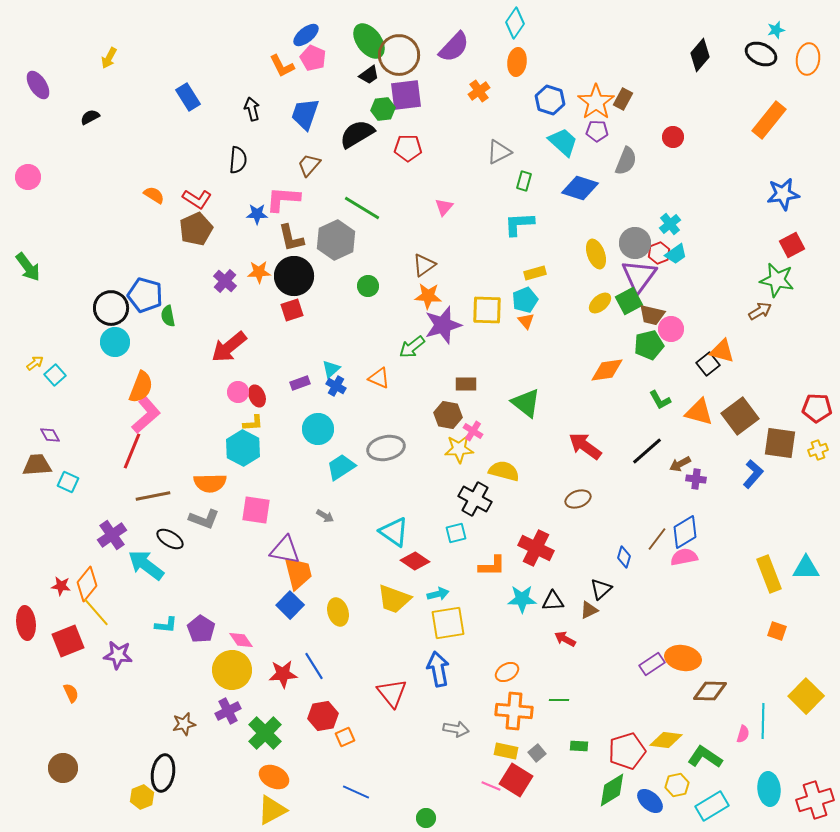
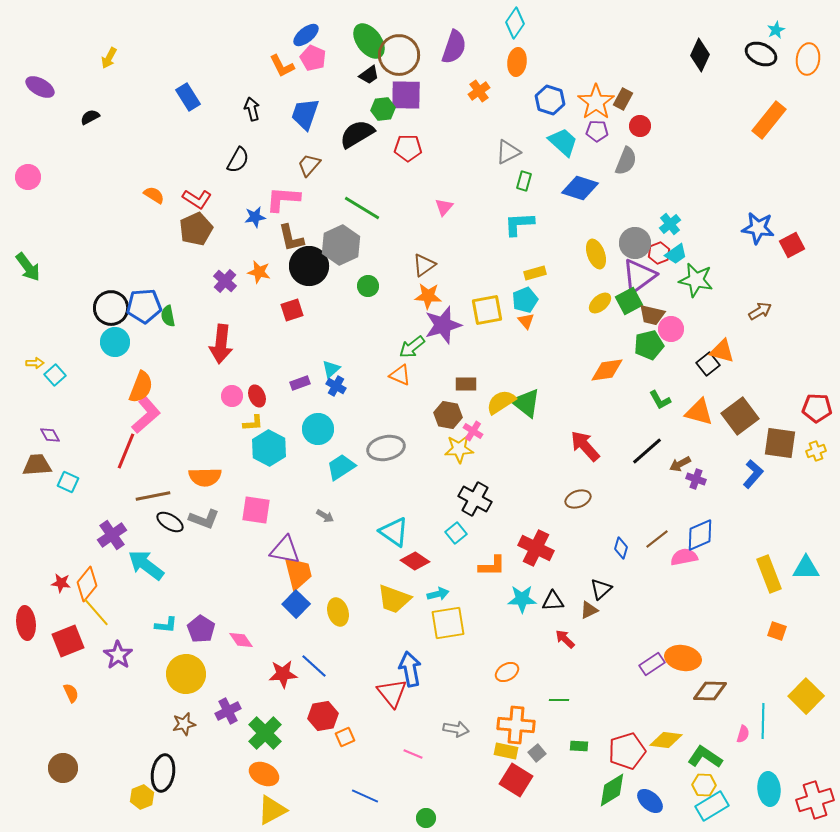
cyan star at (776, 30): rotated 12 degrees counterclockwise
purple semicircle at (454, 47): rotated 24 degrees counterclockwise
black diamond at (700, 55): rotated 16 degrees counterclockwise
purple ellipse at (38, 85): moved 2 px right, 2 px down; rotated 28 degrees counterclockwise
purple square at (406, 95): rotated 8 degrees clockwise
red circle at (673, 137): moved 33 px left, 11 px up
gray triangle at (499, 152): moved 9 px right
black semicircle at (238, 160): rotated 24 degrees clockwise
blue star at (783, 194): moved 25 px left, 34 px down; rotated 16 degrees clockwise
blue star at (257, 214): moved 2 px left, 3 px down; rotated 10 degrees counterclockwise
gray hexagon at (336, 240): moved 5 px right, 5 px down
orange star at (259, 272): rotated 15 degrees clockwise
black circle at (294, 276): moved 15 px right, 10 px up
purple triangle at (639, 276): rotated 18 degrees clockwise
green star at (777, 280): moved 81 px left
blue pentagon at (145, 295): moved 1 px left, 11 px down; rotated 20 degrees counterclockwise
yellow square at (487, 310): rotated 12 degrees counterclockwise
red arrow at (229, 347): moved 8 px left, 3 px up; rotated 45 degrees counterclockwise
yellow arrow at (35, 363): rotated 36 degrees clockwise
orange triangle at (379, 378): moved 21 px right, 3 px up
pink circle at (238, 392): moved 6 px left, 4 px down
red arrow at (585, 446): rotated 12 degrees clockwise
cyan hexagon at (243, 448): moved 26 px right
yellow cross at (818, 450): moved 2 px left, 1 px down
red line at (132, 451): moved 6 px left
yellow semicircle at (504, 471): moved 3 px left, 69 px up; rotated 48 degrees counterclockwise
purple cross at (696, 479): rotated 12 degrees clockwise
orange semicircle at (210, 483): moved 5 px left, 6 px up
blue diamond at (685, 532): moved 15 px right, 3 px down; rotated 8 degrees clockwise
cyan square at (456, 533): rotated 25 degrees counterclockwise
black ellipse at (170, 539): moved 17 px up
brown line at (657, 539): rotated 15 degrees clockwise
blue diamond at (624, 557): moved 3 px left, 9 px up
red star at (61, 586): moved 3 px up
blue square at (290, 605): moved 6 px right, 1 px up
red arrow at (565, 639): rotated 15 degrees clockwise
purple star at (118, 655): rotated 28 degrees clockwise
blue line at (314, 666): rotated 16 degrees counterclockwise
blue arrow at (438, 669): moved 28 px left
yellow circle at (232, 670): moved 46 px left, 4 px down
orange cross at (514, 711): moved 2 px right, 14 px down
orange ellipse at (274, 777): moved 10 px left, 3 px up
yellow hexagon at (677, 785): moved 27 px right; rotated 15 degrees clockwise
pink line at (491, 786): moved 78 px left, 32 px up
blue line at (356, 792): moved 9 px right, 4 px down
